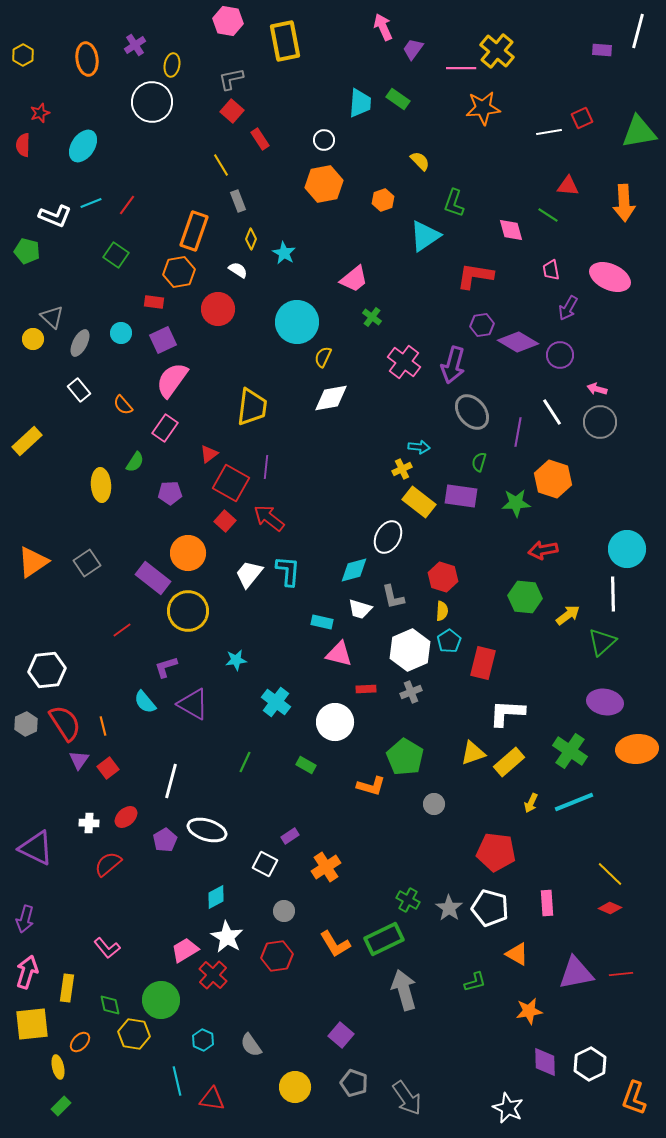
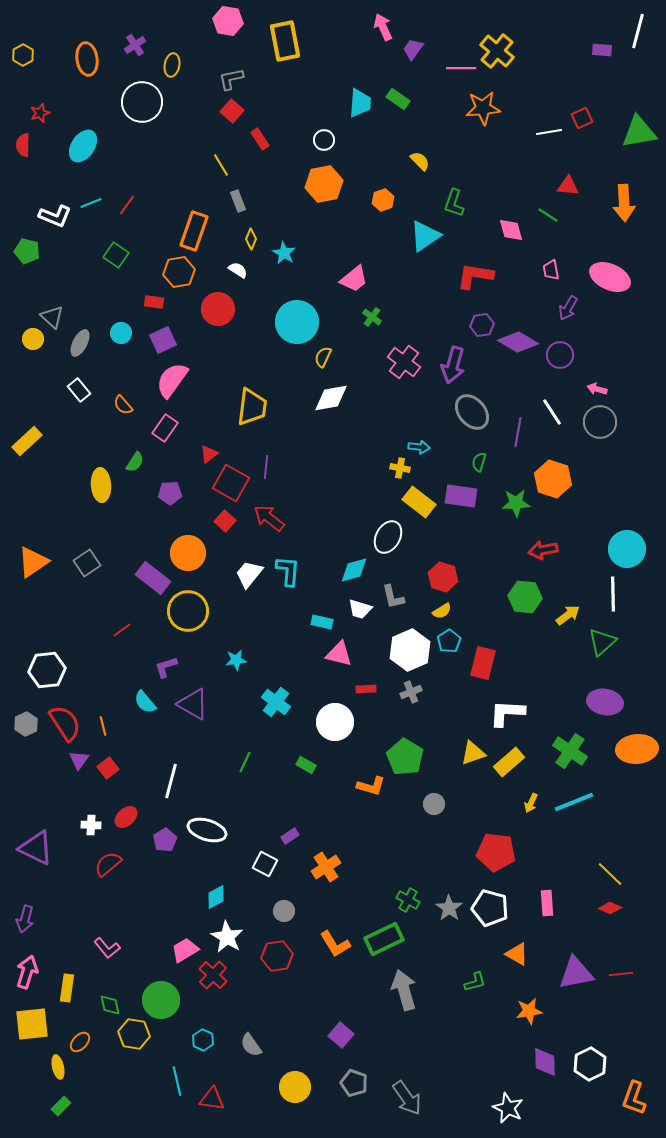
white circle at (152, 102): moved 10 px left
yellow cross at (402, 469): moved 2 px left, 1 px up; rotated 36 degrees clockwise
yellow semicircle at (442, 611): rotated 54 degrees clockwise
white cross at (89, 823): moved 2 px right, 2 px down
